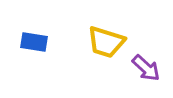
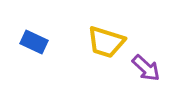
blue rectangle: rotated 16 degrees clockwise
